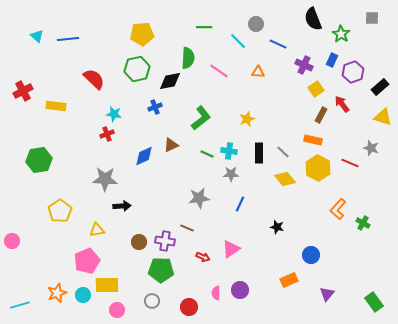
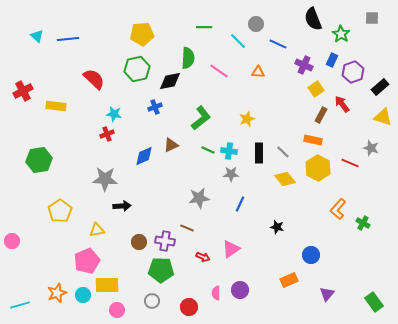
green line at (207, 154): moved 1 px right, 4 px up
